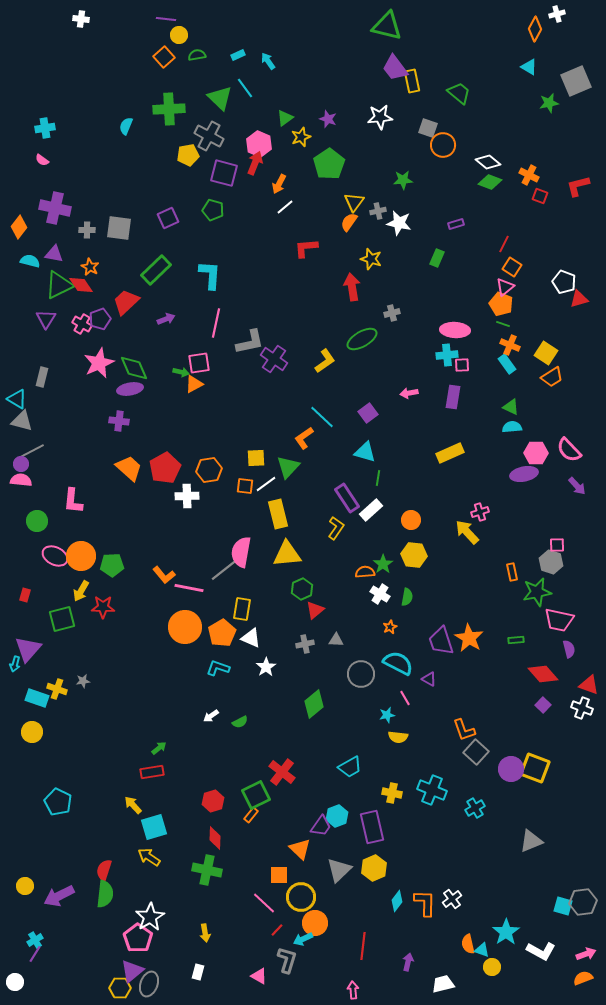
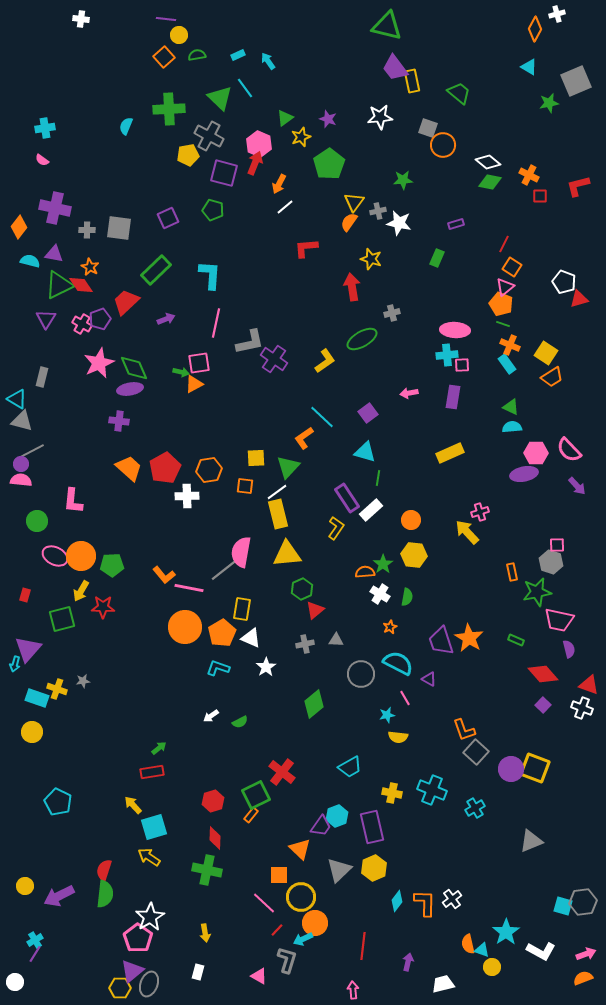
green diamond at (490, 182): rotated 10 degrees counterclockwise
red square at (540, 196): rotated 21 degrees counterclockwise
white line at (266, 484): moved 11 px right, 8 px down
green rectangle at (516, 640): rotated 28 degrees clockwise
